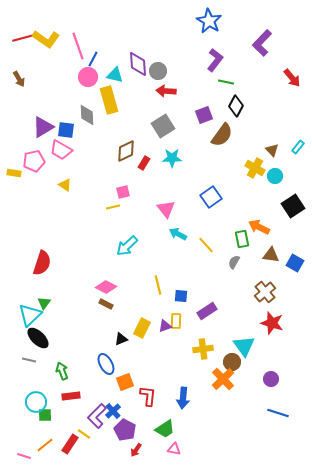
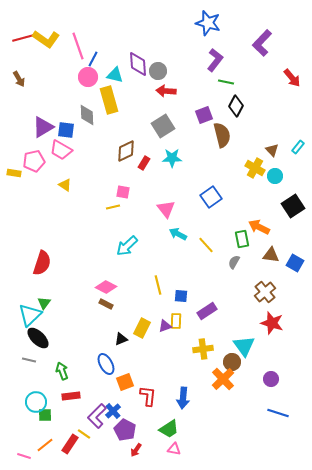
blue star at (209, 21): moved 1 px left, 2 px down; rotated 15 degrees counterclockwise
brown semicircle at (222, 135): rotated 50 degrees counterclockwise
pink square at (123, 192): rotated 24 degrees clockwise
green trapezoid at (165, 429): moved 4 px right
